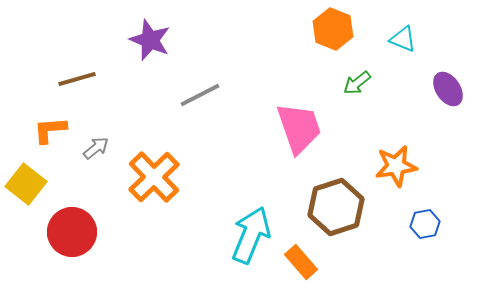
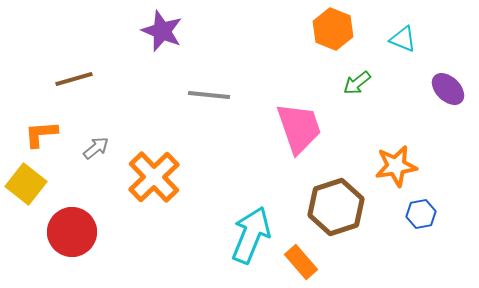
purple star: moved 12 px right, 9 px up
brown line: moved 3 px left
purple ellipse: rotated 12 degrees counterclockwise
gray line: moved 9 px right; rotated 33 degrees clockwise
orange L-shape: moved 9 px left, 4 px down
blue hexagon: moved 4 px left, 10 px up
